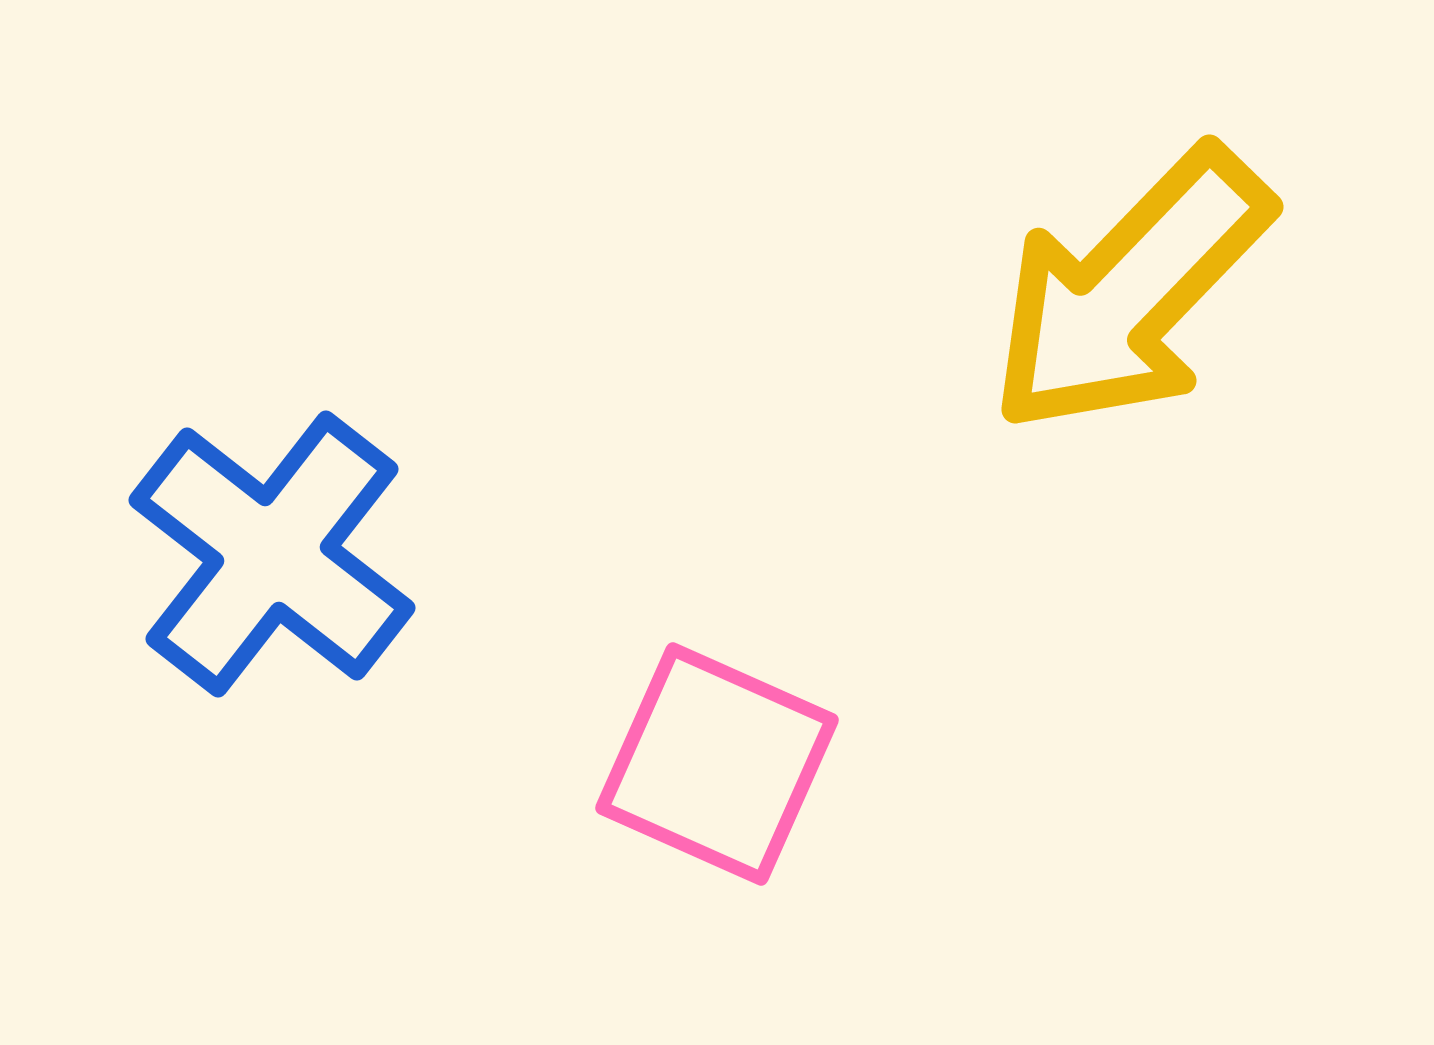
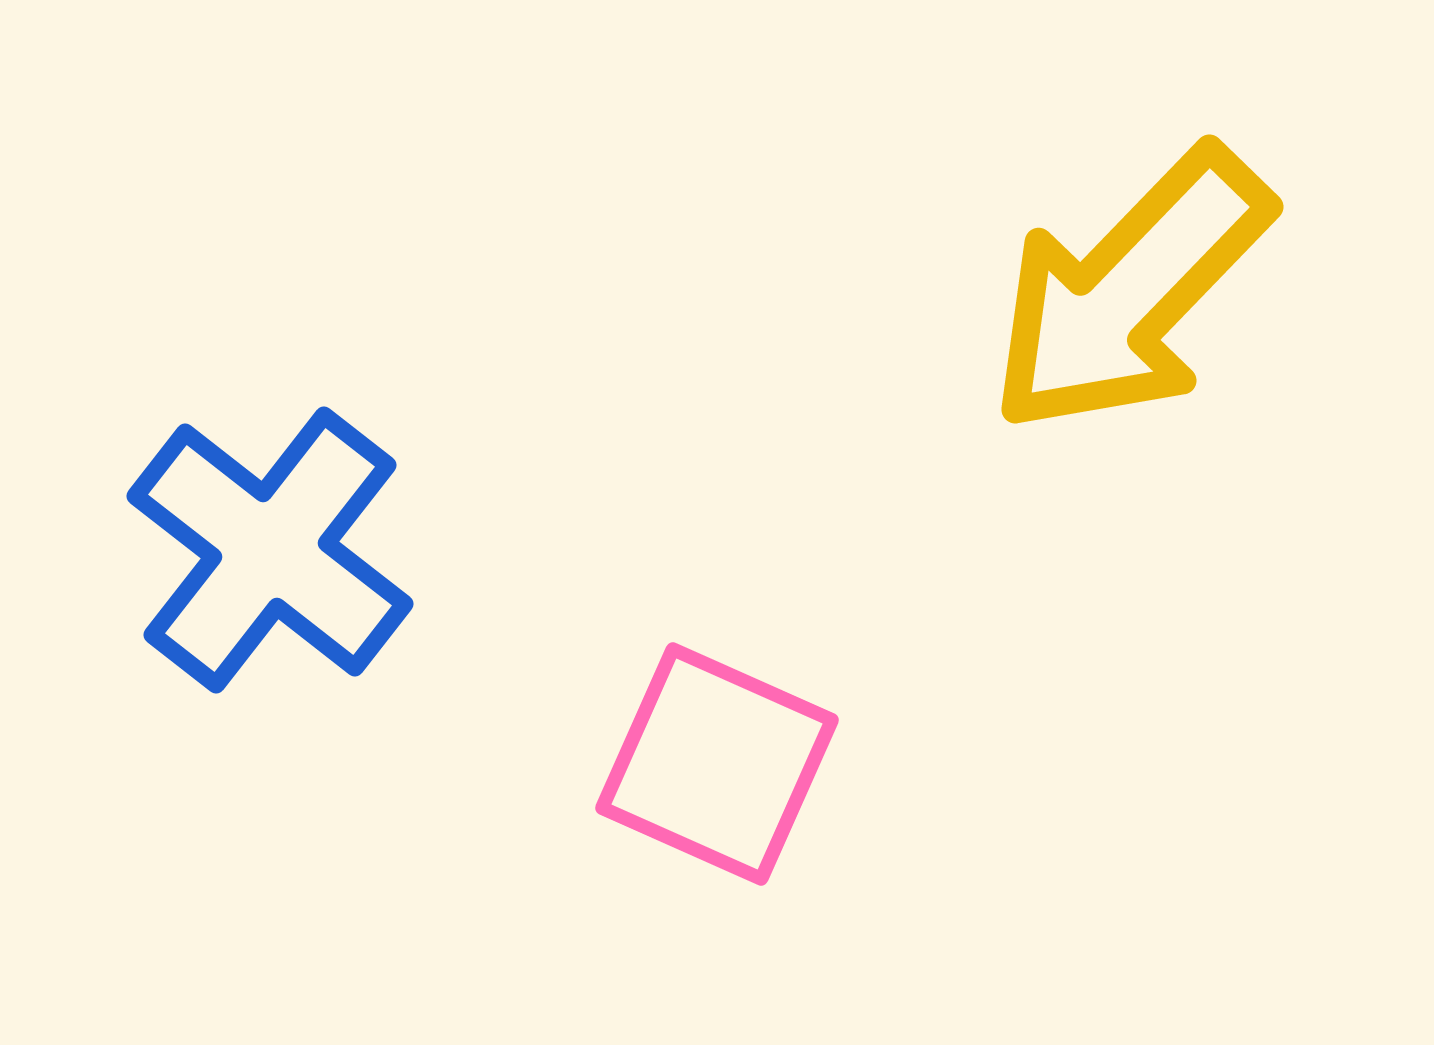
blue cross: moved 2 px left, 4 px up
